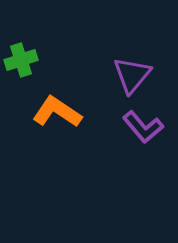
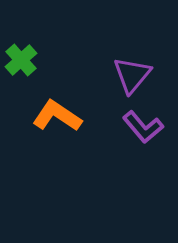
green cross: rotated 24 degrees counterclockwise
orange L-shape: moved 4 px down
